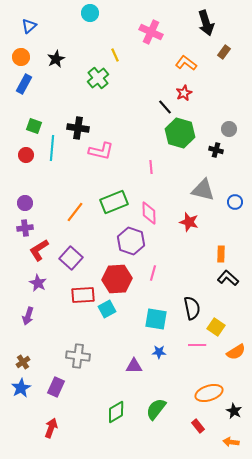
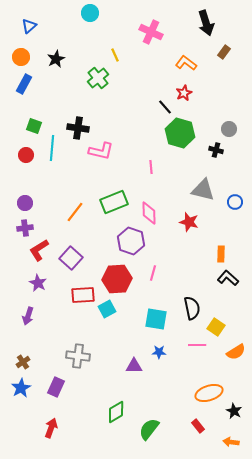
green semicircle at (156, 409): moved 7 px left, 20 px down
